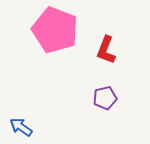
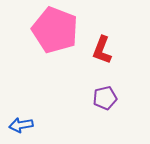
red L-shape: moved 4 px left
blue arrow: moved 2 px up; rotated 45 degrees counterclockwise
